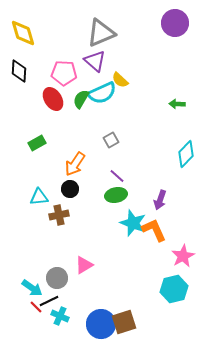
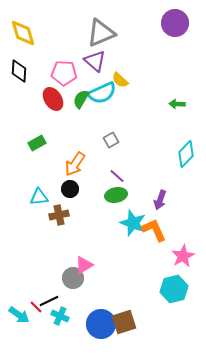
gray circle: moved 16 px right
cyan arrow: moved 13 px left, 27 px down
